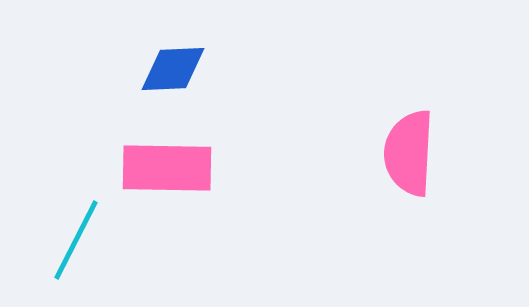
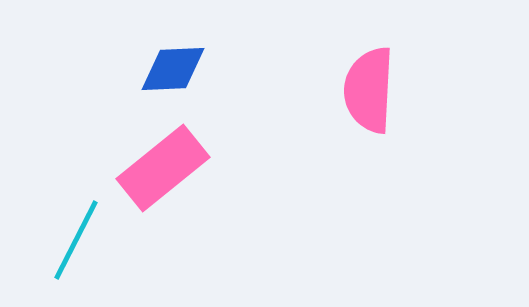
pink semicircle: moved 40 px left, 63 px up
pink rectangle: moved 4 px left; rotated 40 degrees counterclockwise
